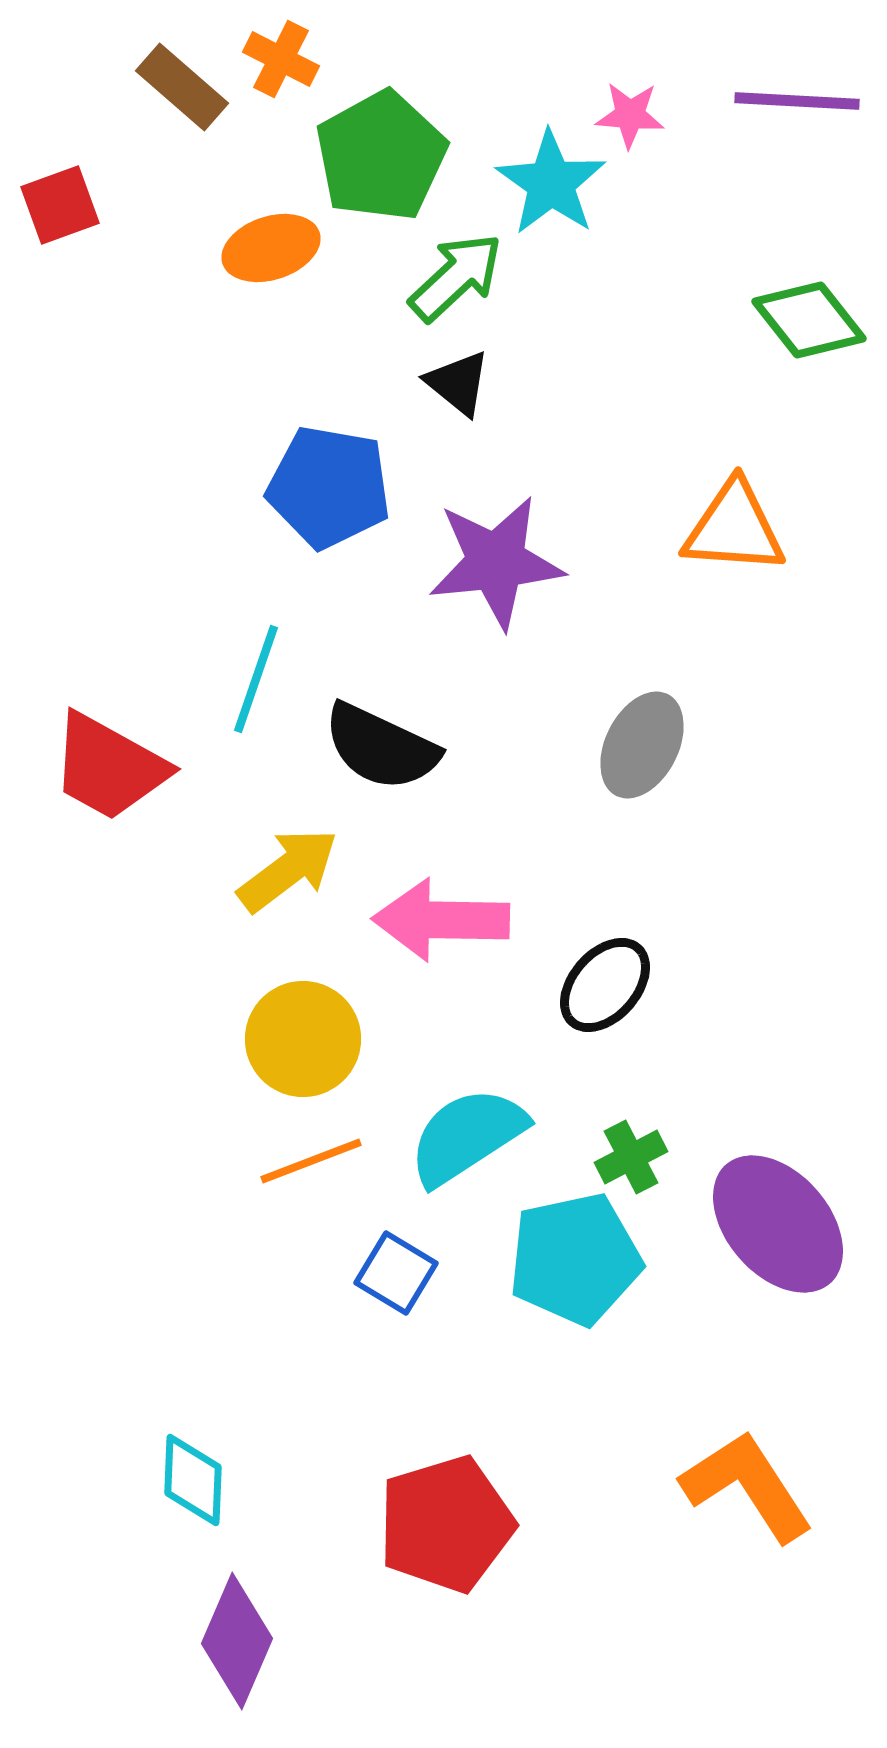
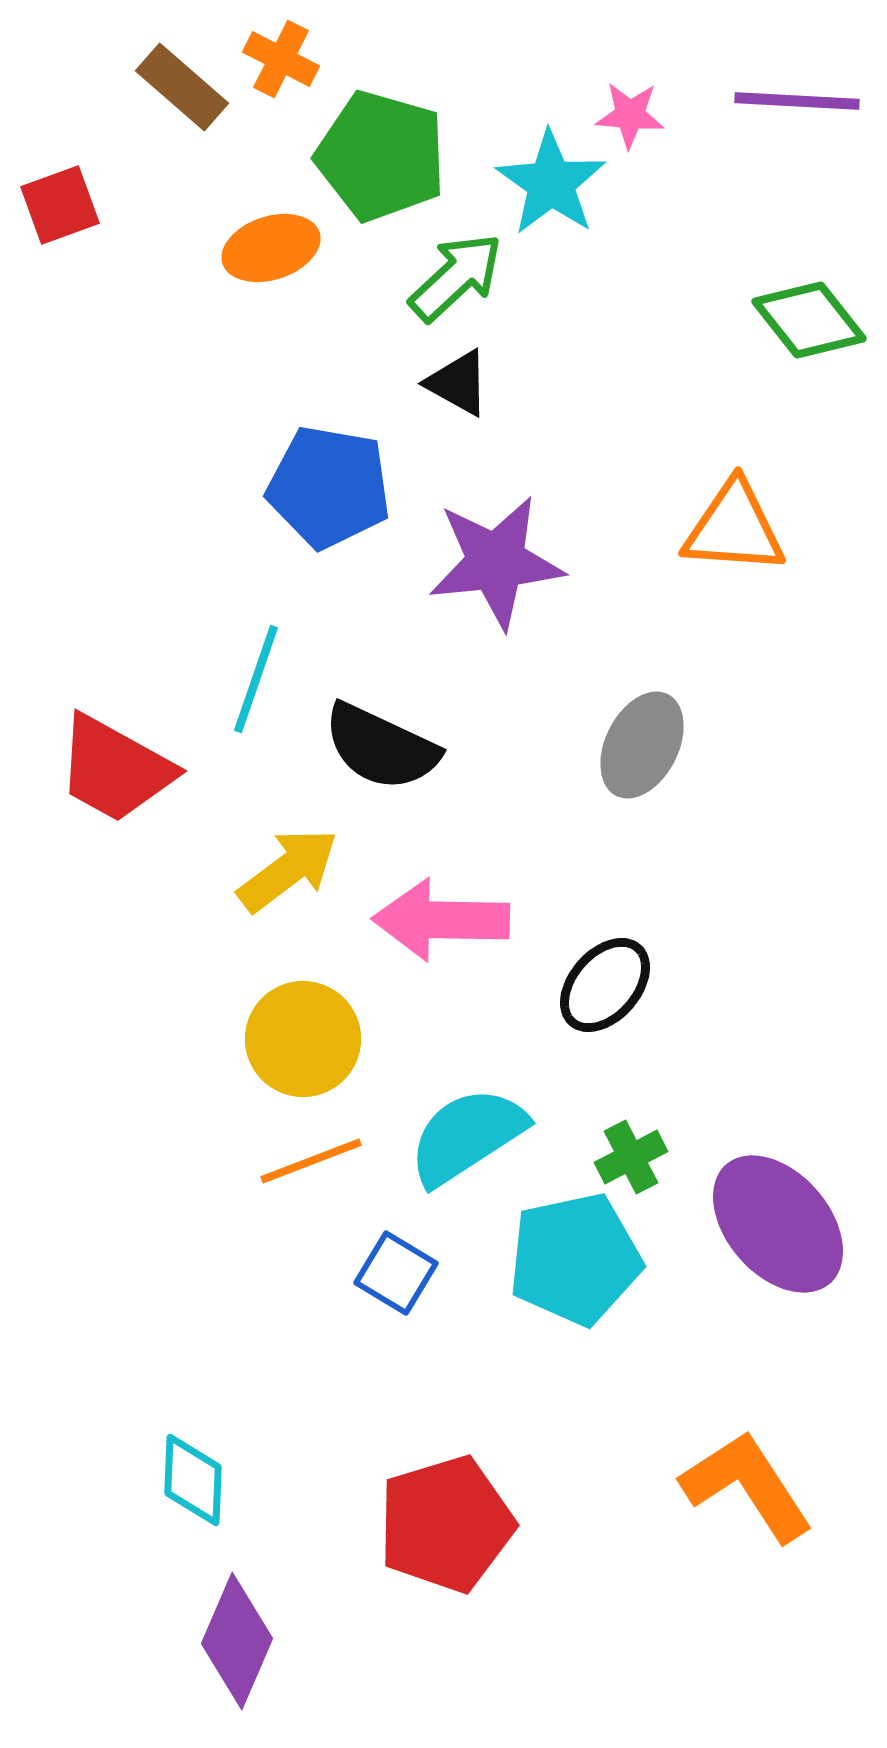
green pentagon: rotated 27 degrees counterclockwise
black triangle: rotated 10 degrees counterclockwise
red trapezoid: moved 6 px right, 2 px down
